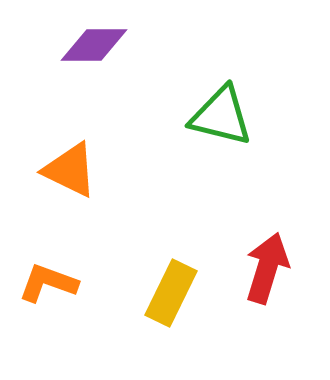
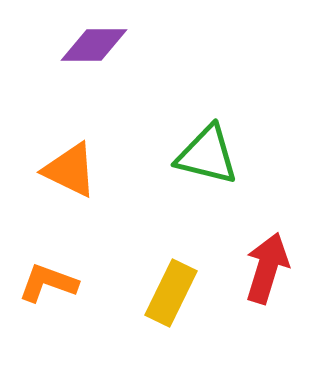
green triangle: moved 14 px left, 39 px down
